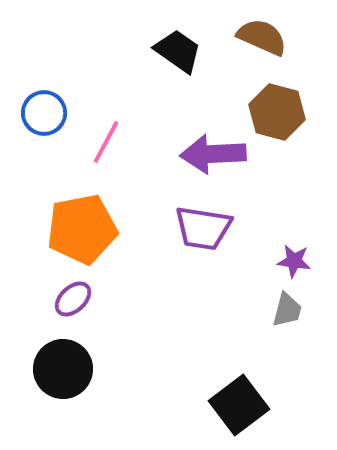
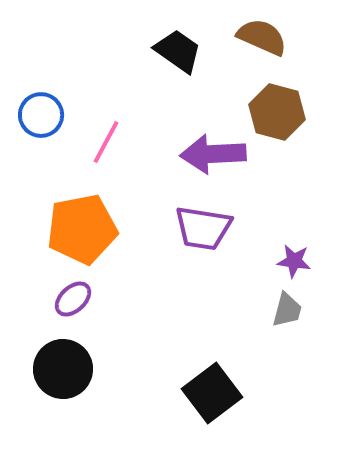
blue circle: moved 3 px left, 2 px down
black square: moved 27 px left, 12 px up
